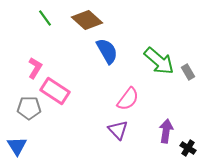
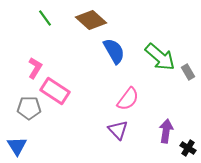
brown diamond: moved 4 px right
blue semicircle: moved 7 px right
green arrow: moved 1 px right, 4 px up
